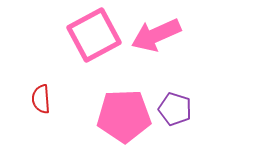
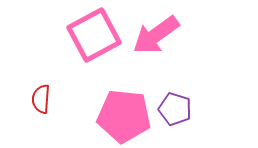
pink arrow: rotated 12 degrees counterclockwise
red semicircle: rotated 8 degrees clockwise
pink pentagon: rotated 8 degrees clockwise
